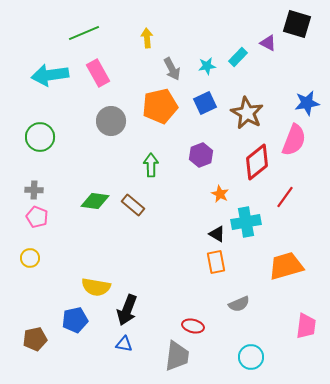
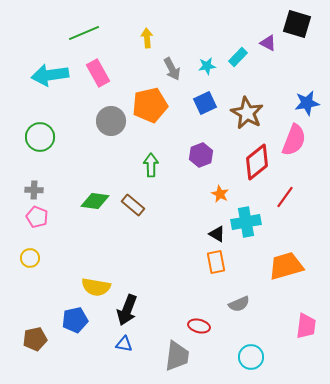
orange pentagon: moved 10 px left, 1 px up
red ellipse: moved 6 px right
